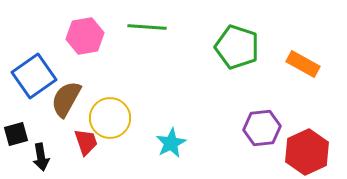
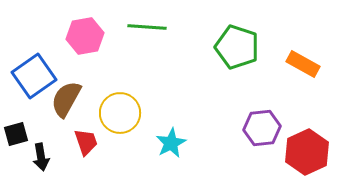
yellow circle: moved 10 px right, 5 px up
